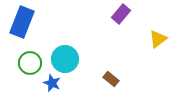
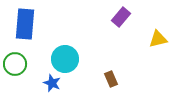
purple rectangle: moved 3 px down
blue rectangle: moved 3 px right, 2 px down; rotated 16 degrees counterclockwise
yellow triangle: rotated 24 degrees clockwise
green circle: moved 15 px left, 1 px down
brown rectangle: rotated 28 degrees clockwise
